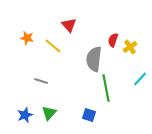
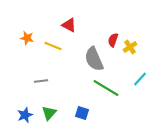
red triangle: rotated 21 degrees counterclockwise
yellow line: rotated 18 degrees counterclockwise
gray semicircle: rotated 30 degrees counterclockwise
gray line: rotated 24 degrees counterclockwise
green line: rotated 48 degrees counterclockwise
blue square: moved 7 px left, 2 px up
